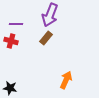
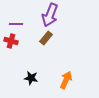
black star: moved 21 px right, 10 px up
